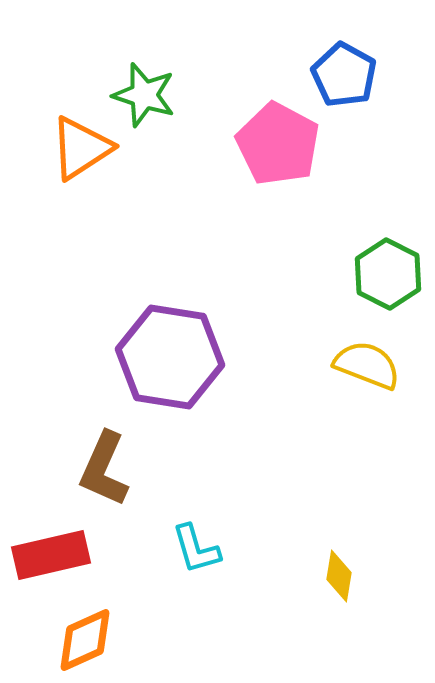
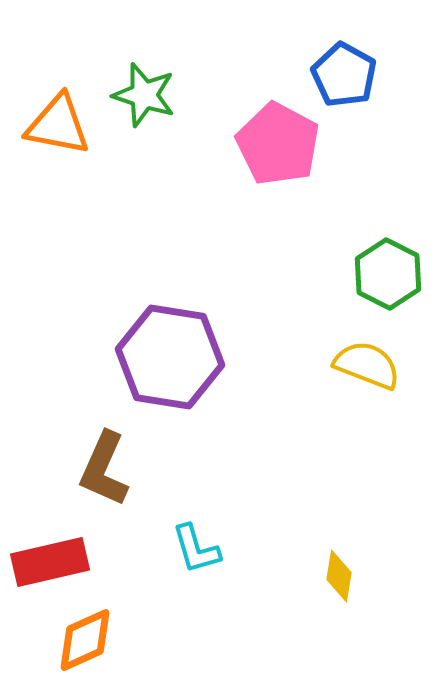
orange triangle: moved 23 px left, 23 px up; rotated 44 degrees clockwise
red rectangle: moved 1 px left, 7 px down
